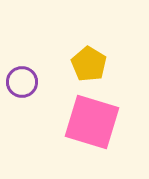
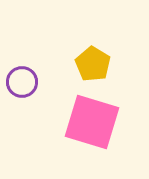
yellow pentagon: moved 4 px right
